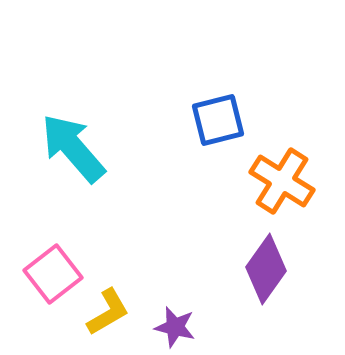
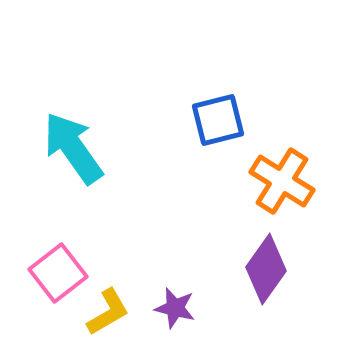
cyan arrow: rotated 6 degrees clockwise
pink square: moved 5 px right, 1 px up
purple star: moved 19 px up
